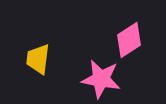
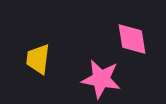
pink diamond: moved 3 px right, 1 px up; rotated 66 degrees counterclockwise
